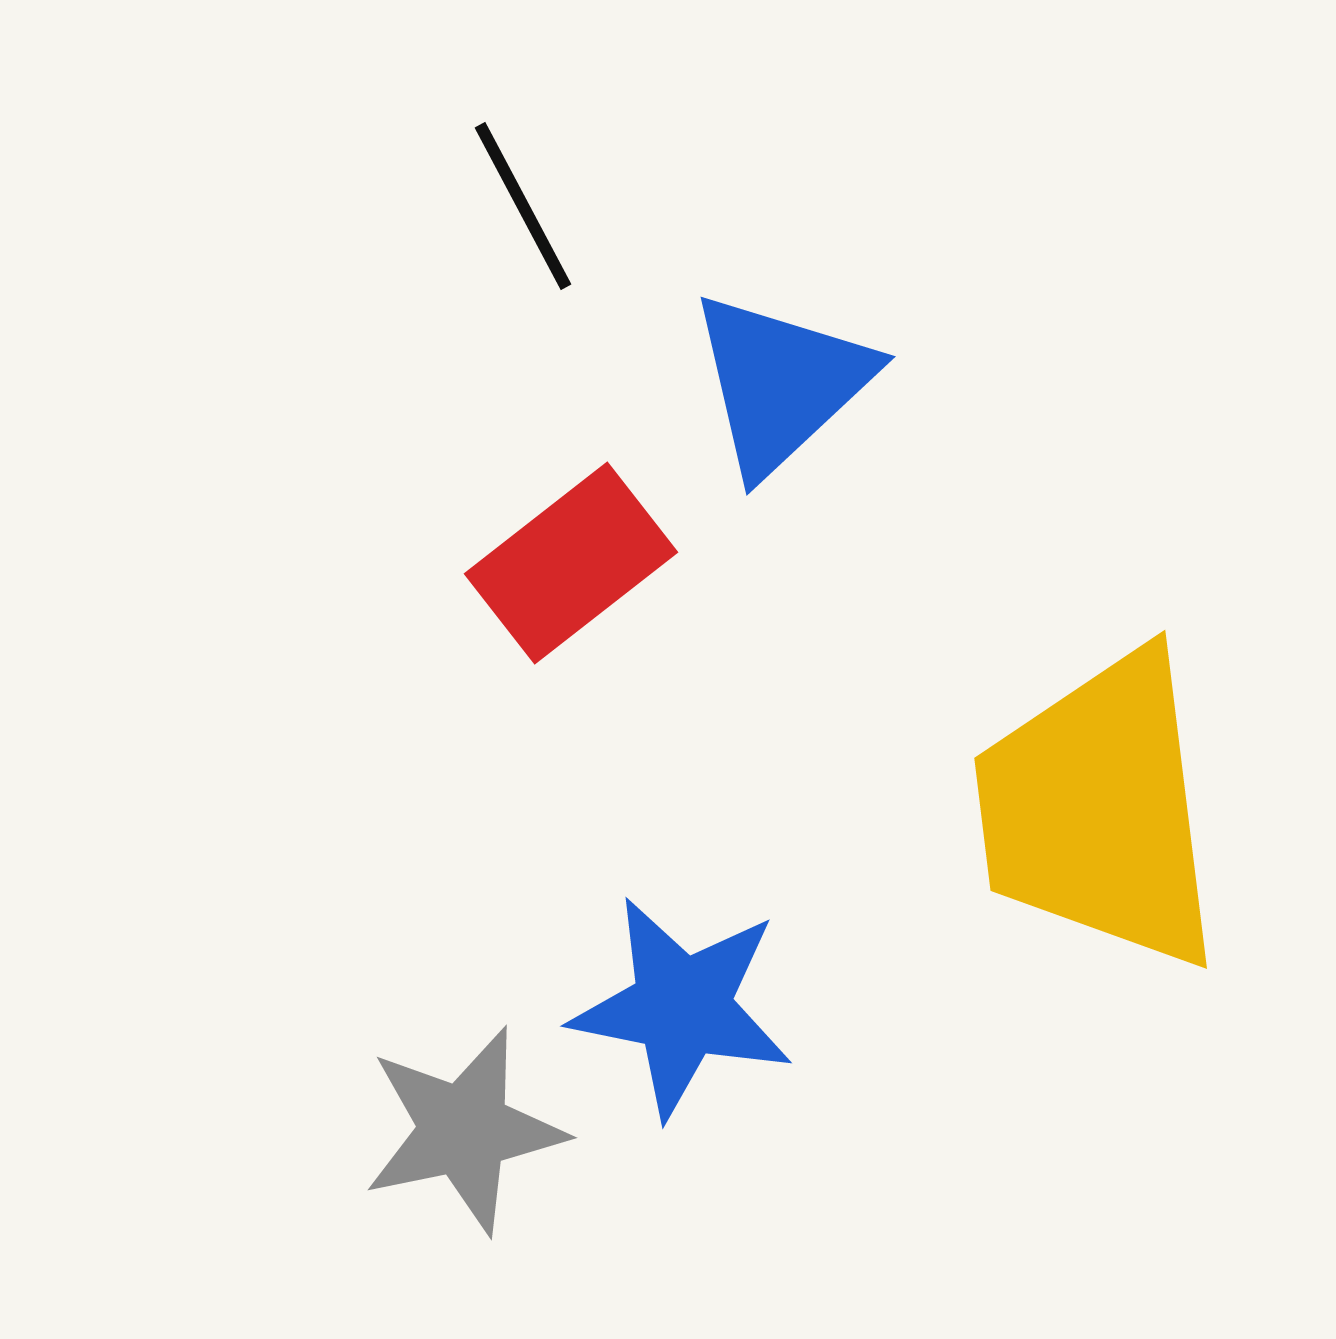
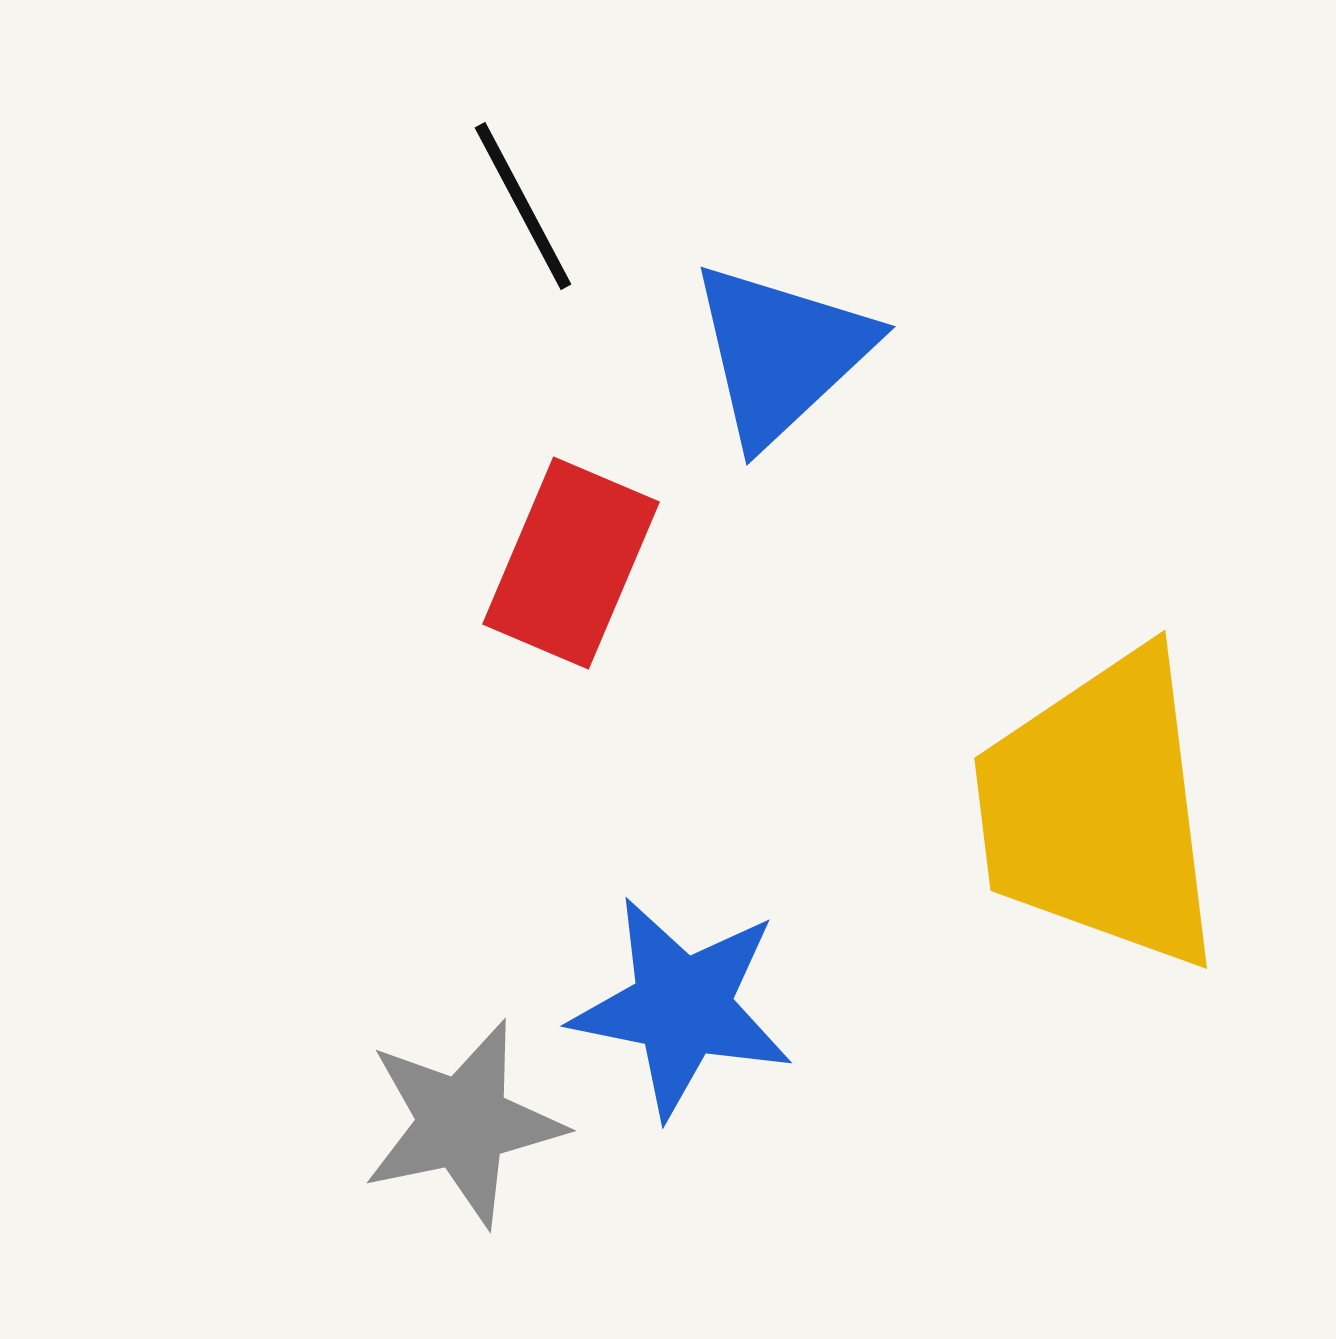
blue triangle: moved 30 px up
red rectangle: rotated 29 degrees counterclockwise
gray star: moved 1 px left, 7 px up
